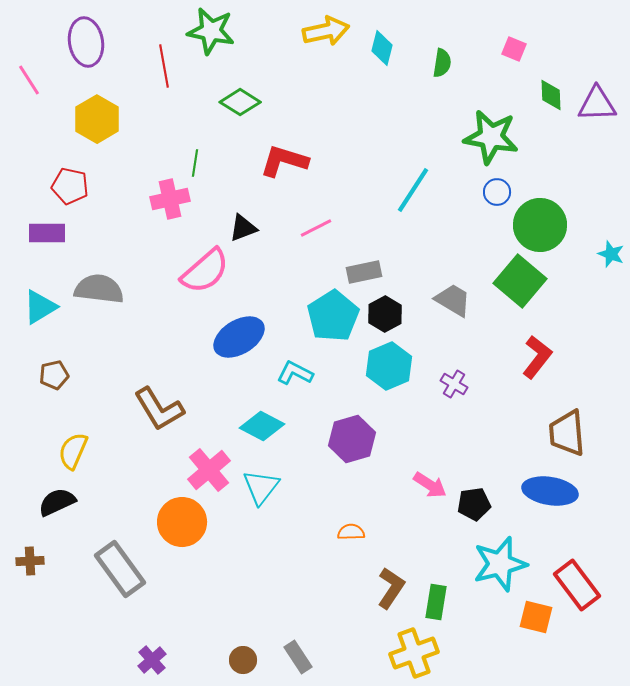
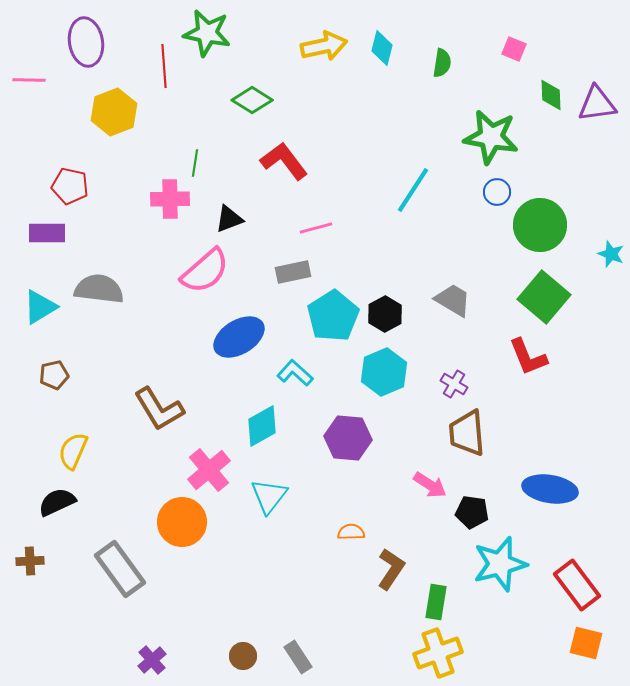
green star at (211, 31): moved 4 px left, 2 px down
yellow arrow at (326, 31): moved 2 px left, 15 px down
red line at (164, 66): rotated 6 degrees clockwise
pink line at (29, 80): rotated 56 degrees counterclockwise
green diamond at (240, 102): moved 12 px right, 2 px up
purple triangle at (597, 104): rotated 6 degrees counterclockwise
yellow hexagon at (97, 119): moved 17 px right, 7 px up; rotated 9 degrees clockwise
red L-shape at (284, 161): rotated 36 degrees clockwise
pink cross at (170, 199): rotated 12 degrees clockwise
black triangle at (243, 228): moved 14 px left, 9 px up
pink line at (316, 228): rotated 12 degrees clockwise
gray rectangle at (364, 272): moved 71 px left
green square at (520, 281): moved 24 px right, 16 px down
red L-shape at (537, 357): moved 9 px left; rotated 120 degrees clockwise
cyan hexagon at (389, 366): moved 5 px left, 6 px down
cyan L-shape at (295, 373): rotated 15 degrees clockwise
cyan diamond at (262, 426): rotated 57 degrees counterclockwise
brown trapezoid at (567, 433): moved 100 px left
purple hexagon at (352, 439): moved 4 px left, 1 px up; rotated 21 degrees clockwise
cyan triangle at (261, 487): moved 8 px right, 9 px down
blue ellipse at (550, 491): moved 2 px up
black pentagon at (474, 504): moved 2 px left, 8 px down; rotated 16 degrees clockwise
brown L-shape at (391, 588): moved 19 px up
orange square at (536, 617): moved 50 px right, 26 px down
yellow cross at (414, 653): moved 24 px right
brown circle at (243, 660): moved 4 px up
